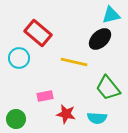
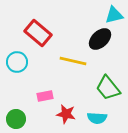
cyan triangle: moved 3 px right
cyan circle: moved 2 px left, 4 px down
yellow line: moved 1 px left, 1 px up
